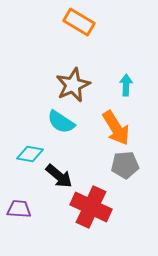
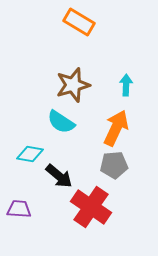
brown star: rotated 8 degrees clockwise
orange arrow: rotated 123 degrees counterclockwise
gray pentagon: moved 11 px left
red cross: rotated 9 degrees clockwise
